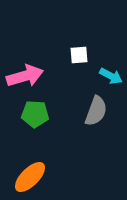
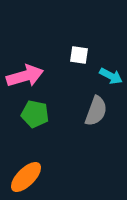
white square: rotated 12 degrees clockwise
green pentagon: rotated 8 degrees clockwise
orange ellipse: moved 4 px left
